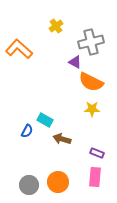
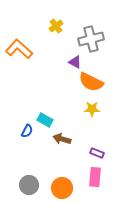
gray cross: moved 3 px up
orange circle: moved 4 px right, 6 px down
